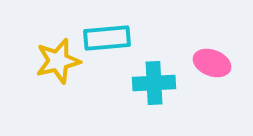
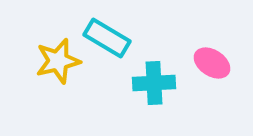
cyan rectangle: rotated 36 degrees clockwise
pink ellipse: rotated 12 degrees clockwise
